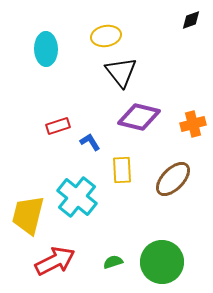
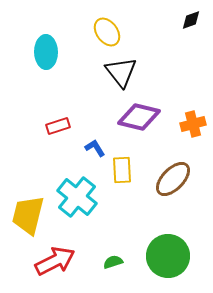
yellow ellipse: moved 1 px right, 4 px up; rotated 64 degrees clockwise
cyan ellipse: moved 3 px down
blue L-shape: moved 5 px right, 6 px down
green circle: moved 6 px right, 6 px up
